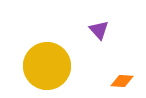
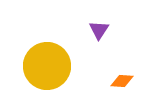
purple triangle: rotated 15 degrees clockwise
